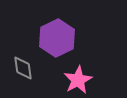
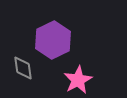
purple hexagon: moved 4 px left, 2 px down
